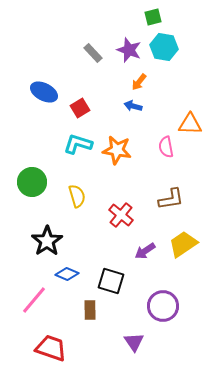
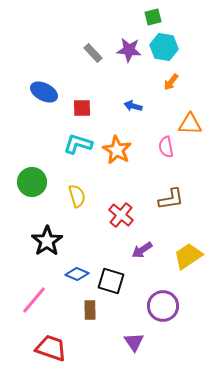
purple star: rotated 15 degrees counterclockwise
orange arrow: moved 32 px right
red square: moved 2 px right; rotated 30 degrees clockwise
orange star: rotated 20 degrees clockwise
yellow trapezoid: moved 5 px right, 12 px down
purple arrow: moved 3 px left, 1 px up
blue diamond: moved 10 px right
